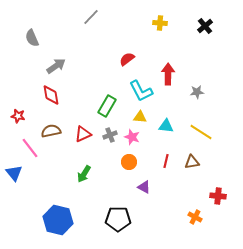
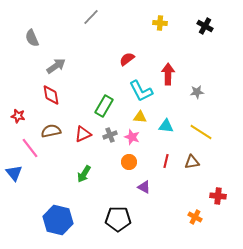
black cross: rotated 21 degrees counterclockwise
green rectangle: moved 3 px left
